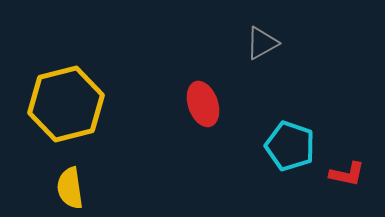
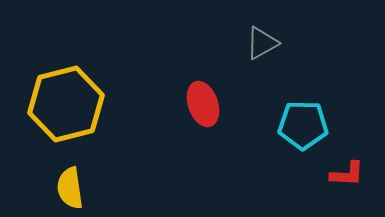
cyan pentagon: moved 13 px right, 21 px up; rotated 18 degrees counterclockwise
red L-shape: rotated 9 degrees counterclockwise
